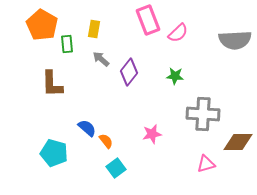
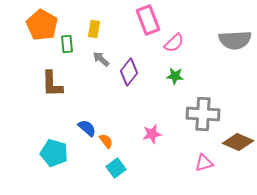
pink semicircle: moved 4 px left, 10 px down
brown diamond: rotated 24 degrees clockwise
pink triangle: moved 2 px left, 1 px up
